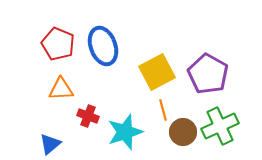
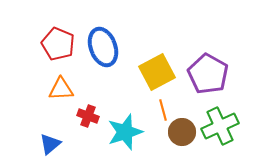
blue ellipse: moved 1 px down
brown circle: moved 1 px left
